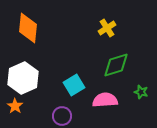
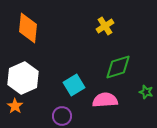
yellow cross: moved 2 px left, 2 px up
green diamond: moved 2 px right, 2 px down
green star: moved 5 px right
